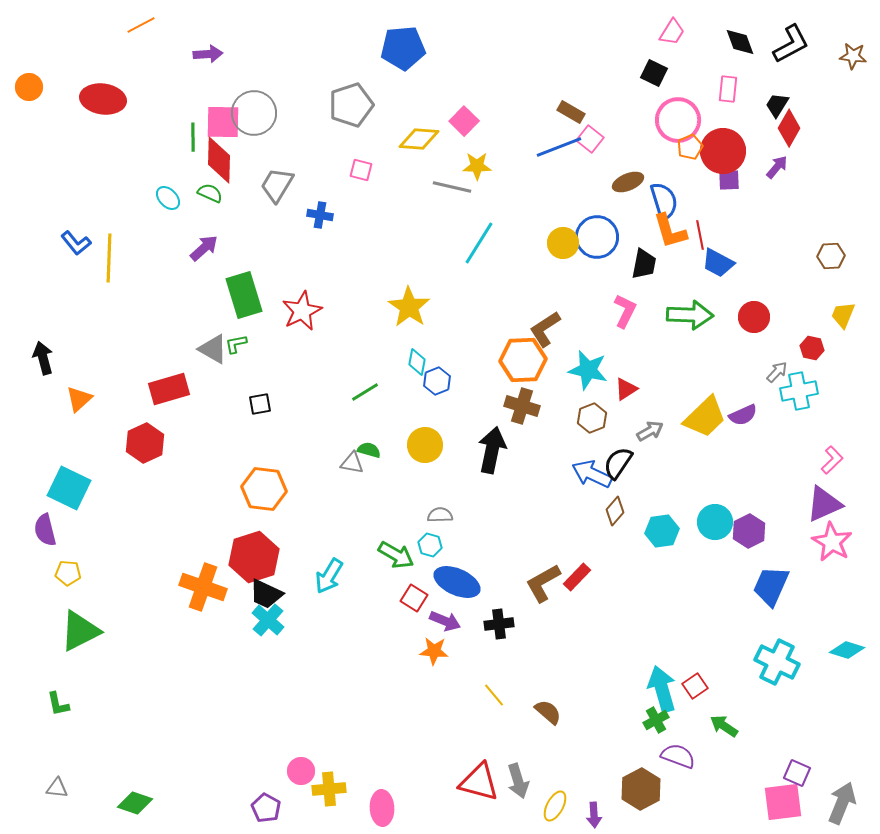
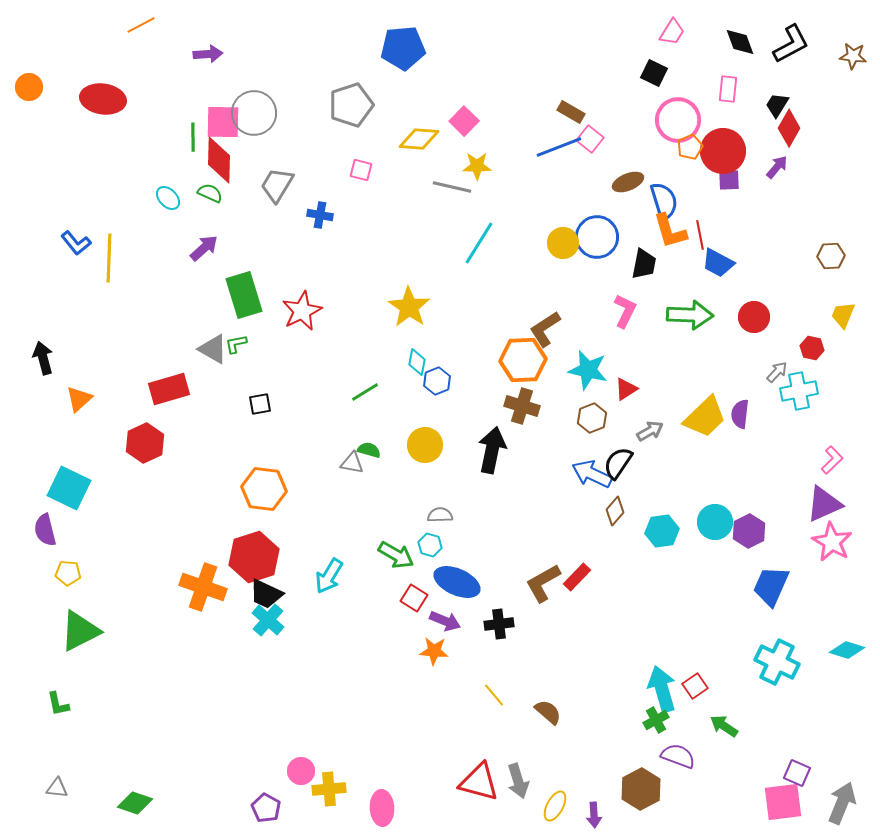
purple semicircle at (743, 415): moved 3 px left, 1 px up; rotated 120 degrees clockwise
